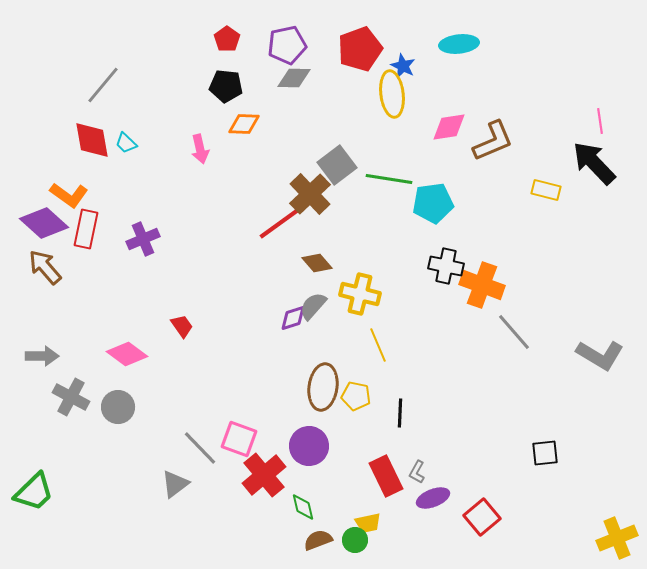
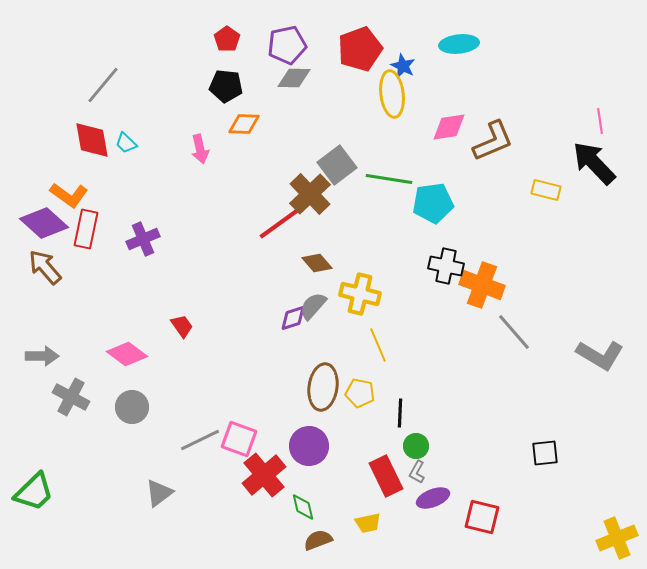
yellow pentagon at (356, 396): moved 4 px right, 3 px up
gray circle at (118, 407): moved 14 px right
gray line at (200, 448): moved 8 px up; rotated 72 degrees counterclockwise
gray triangle at (175, 484): moved 16 px left, 9 px down
red square at (482, 517): rotated 36 degrees counterclockwise
green circle at (355, 540): moved 61 px right, 94 px up
